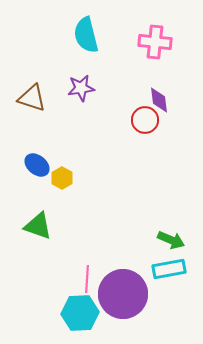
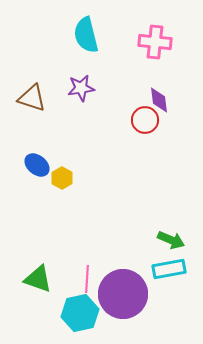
green triangle: moved 53 px down
cyan hexagon: rotated 9 degrees counterclockwise
